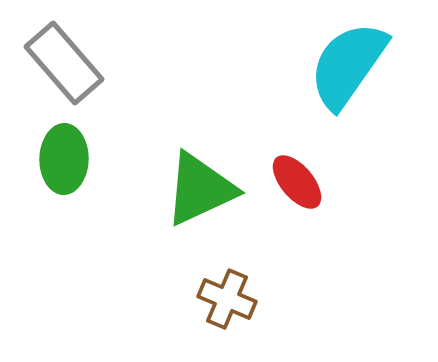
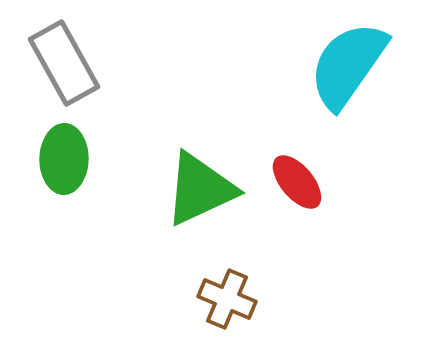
gray rectangle: rotated 12 degrees clockwise
